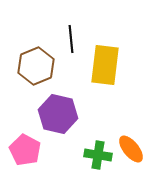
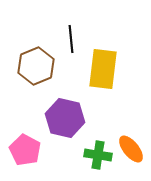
yellow rectangle: moved 2 px left, 4 px down
purple hexagon: moved 7 px right, 4 px down
